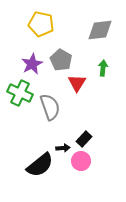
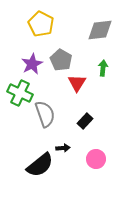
yellow pentagon: rotated 15 degrees clockwise
gray semicircle: moved 5 px left, 7 px down
black rectangle: moved 1 px right, 18 px up
pink circle: moved 15 px right, 2 px up
